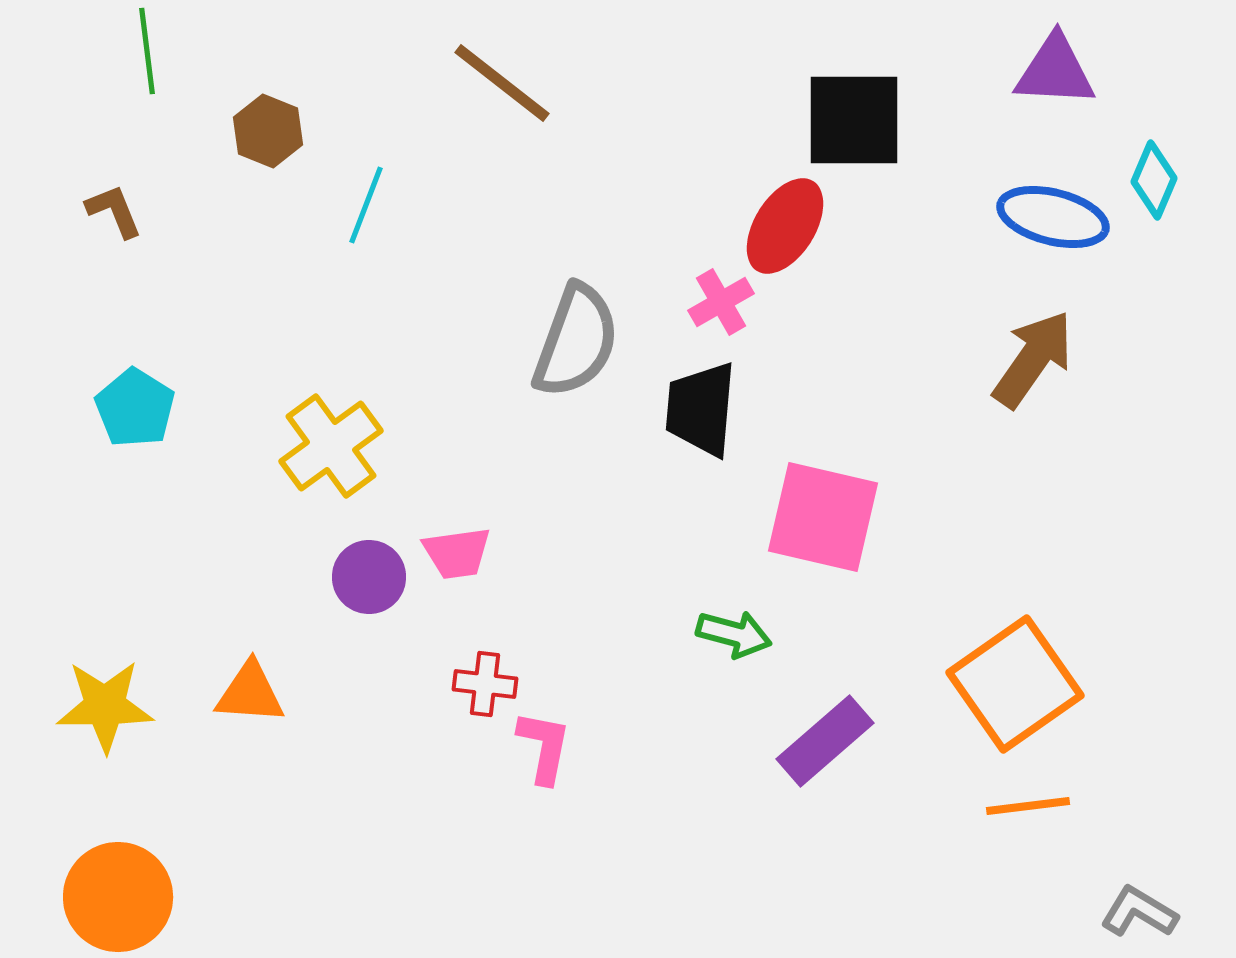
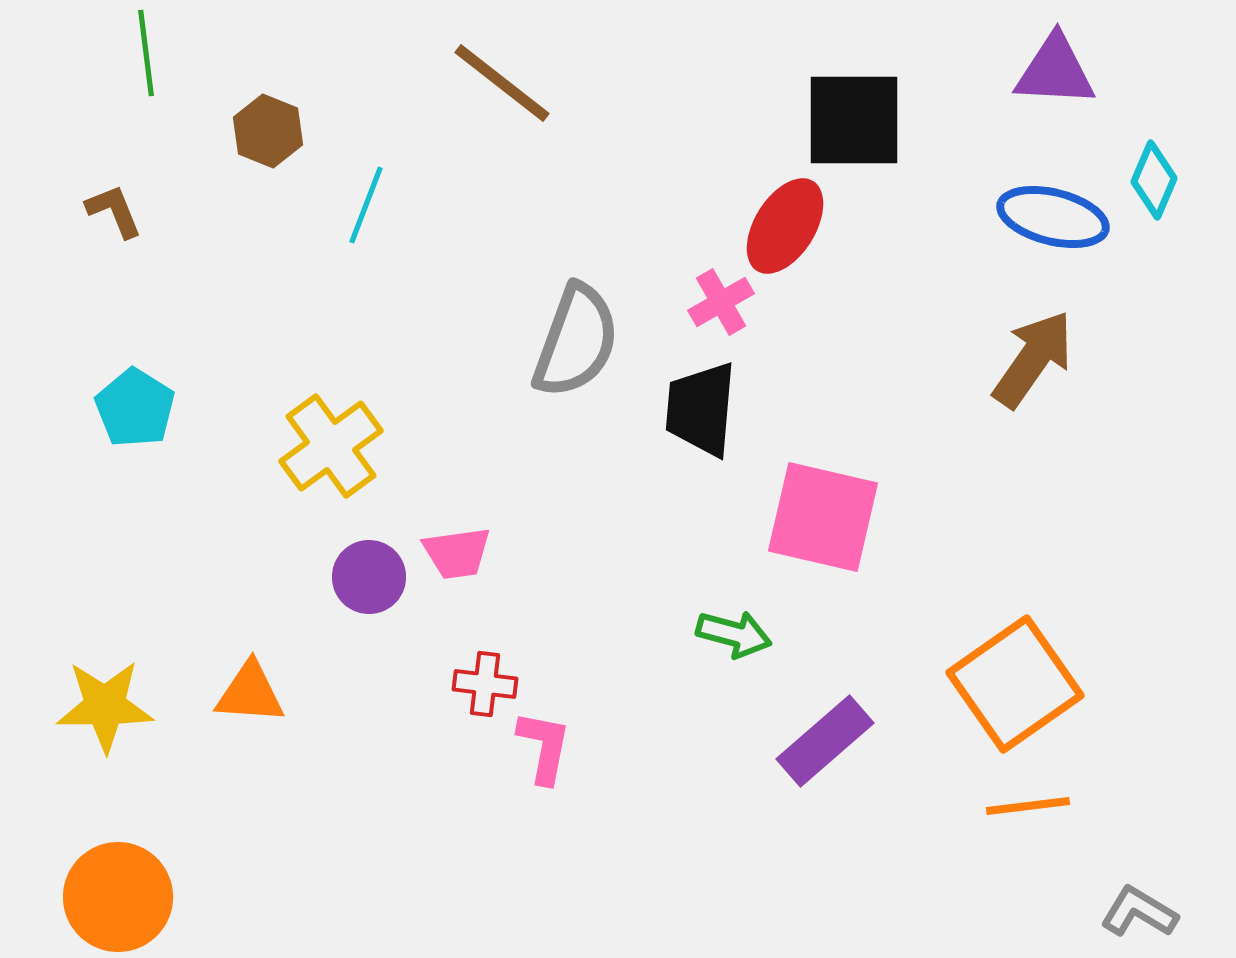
green line: moved 1 px left, 2 px down
